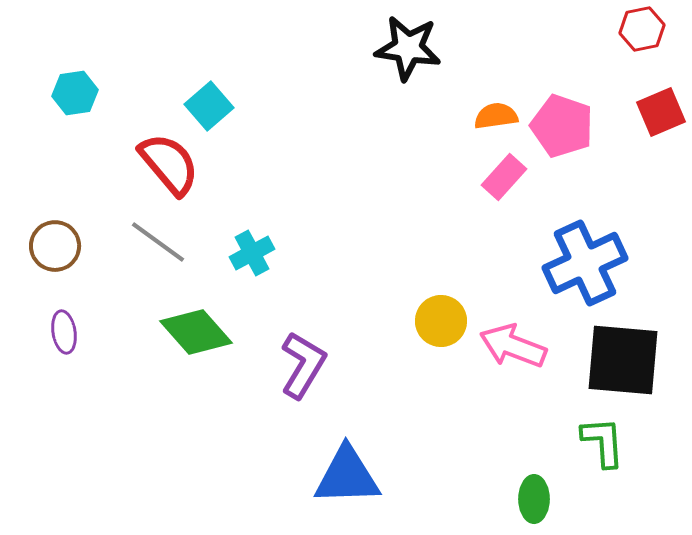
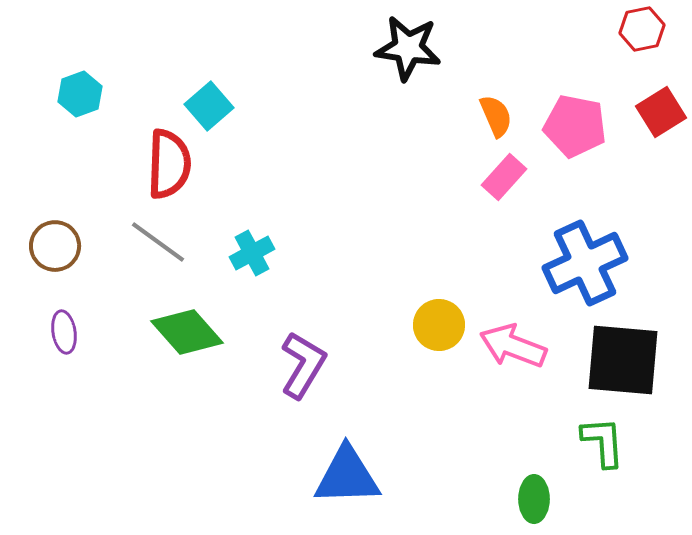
cyan hexagon: moved 5 px right, 1 px down; rotated 12 degrees counterclockwise
red square: rotated 9 degrees counterclockwise
orange semicircle: rotated 75 degrees clockwise
pink pentagon: moved 13 px right; rotated 8 degrees counterclockwise
red semicircle: rotated 42 degrees clockwise
yellow circle: moved 2 px left, 4 px down
green diamond: moved 9 px left
